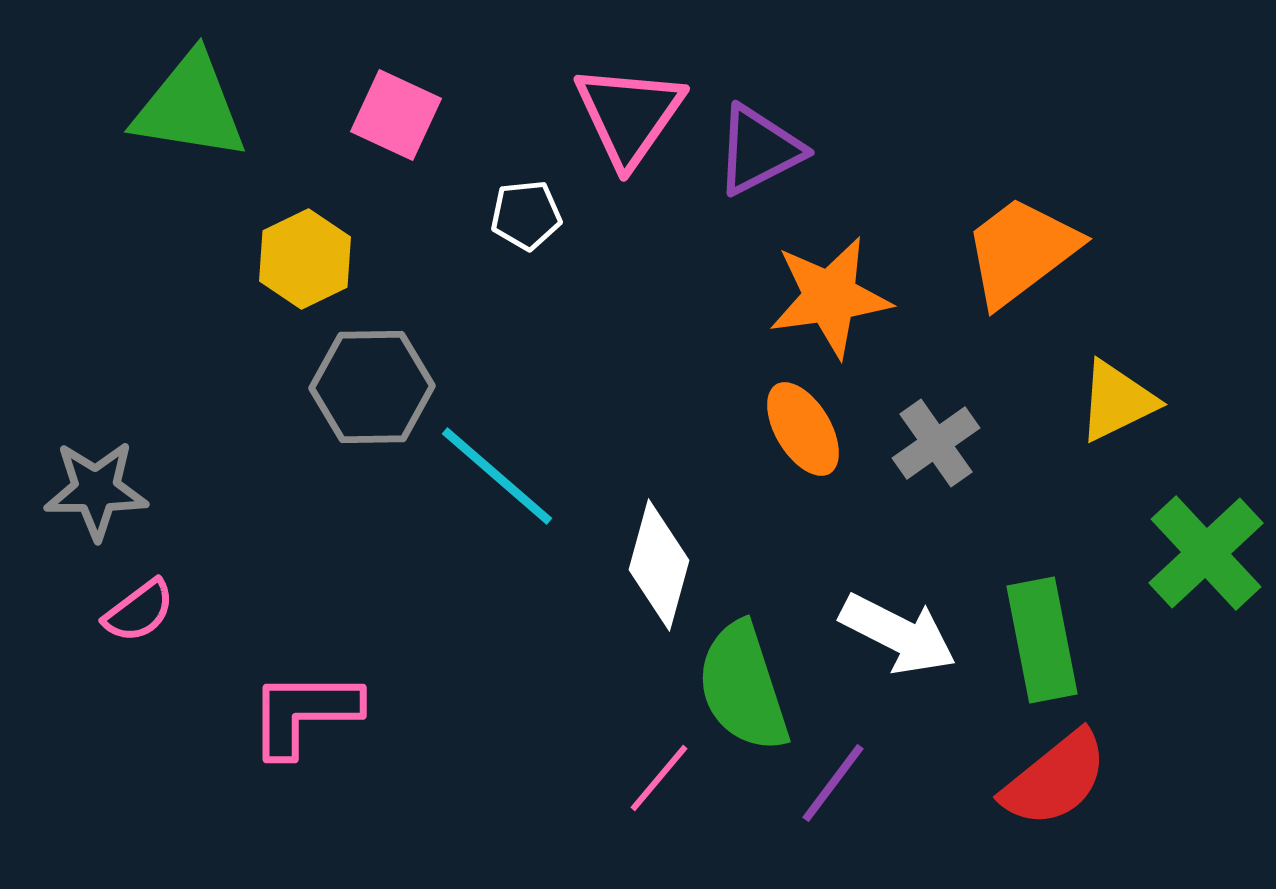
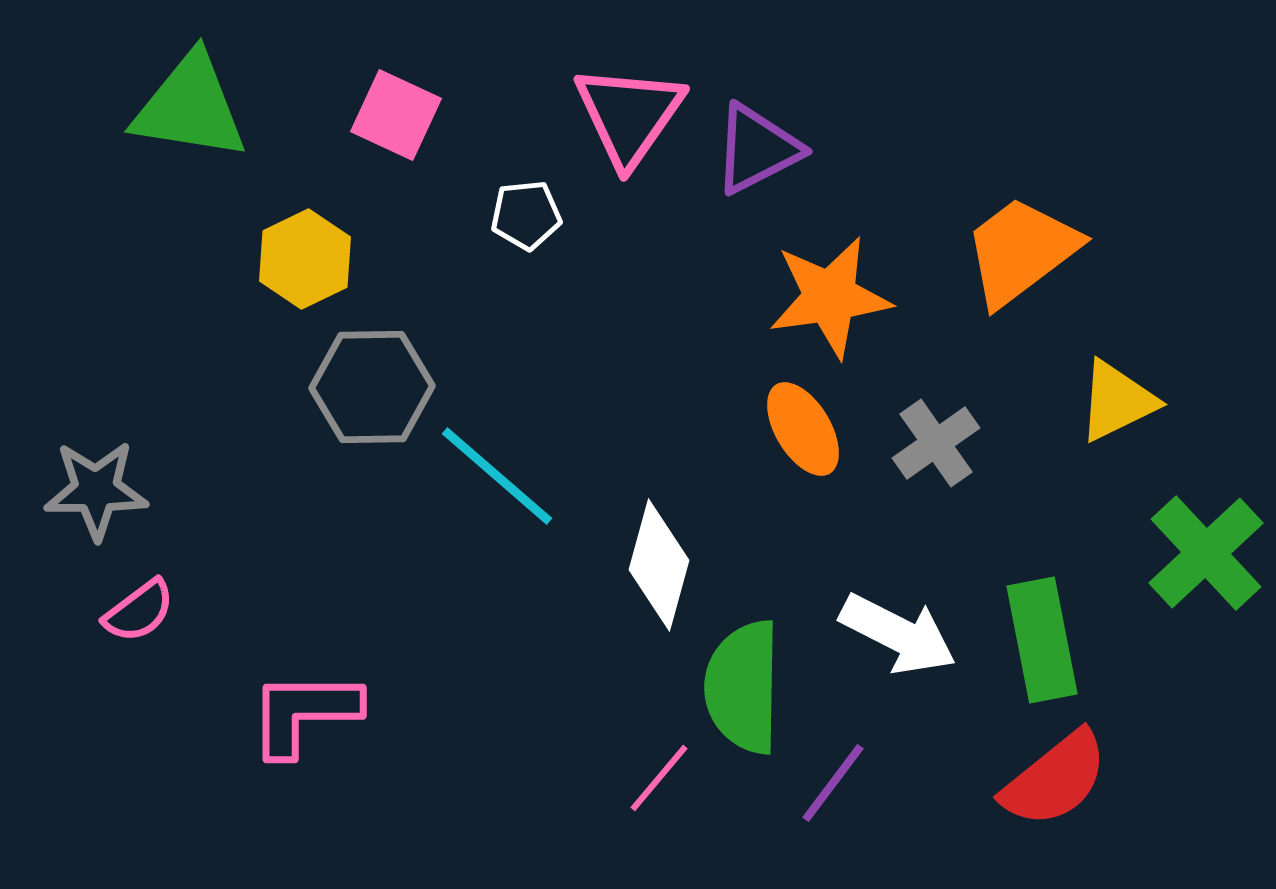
purple triangle: moved 2 px left, 1 px up
green semicircle: rotated 19 degrees clockwise
